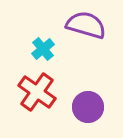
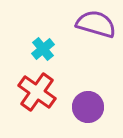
purple semicircle: moved 10 px right, 1 px up
